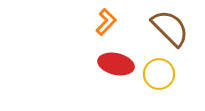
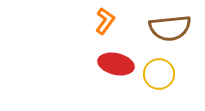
orange L-shape: moved 1 px left, 1 px up; rotated 8 degrees counterclockwise
brown semicircle: rotated 129 degrees clockwise
